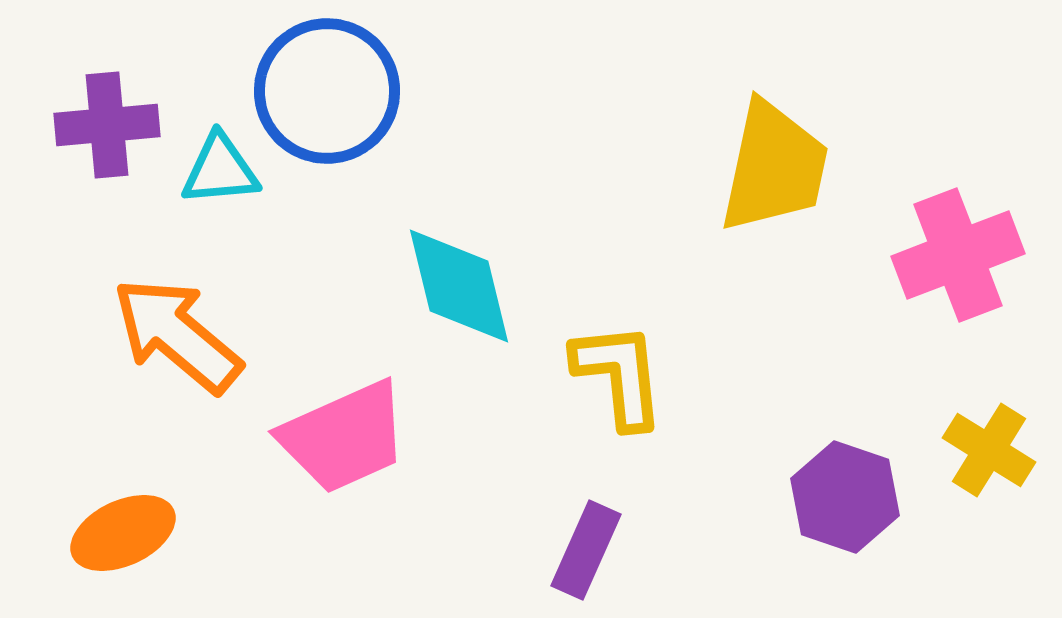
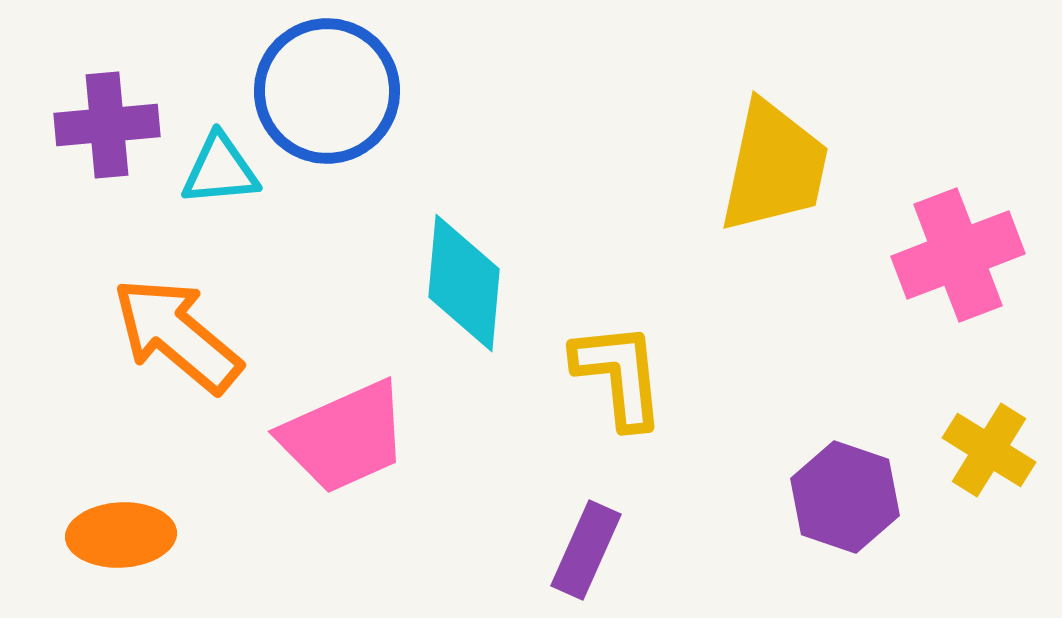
cyan diamond: moved 5 px right, 3 px up; rotated 19 degrees clockwise
orange ellipse: moved 2 px left, 2 px down; rotated 22 degrees clockwise
